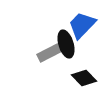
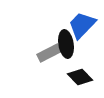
black ellipse: rotated 8 degrees clockwise
black diamond: moved 4 px left, 1 px up
